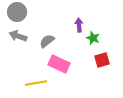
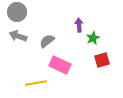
green star: rotated 24 degrees clockwise
pink rectangle: moved 1 px right, 1 px down
